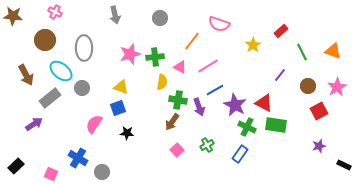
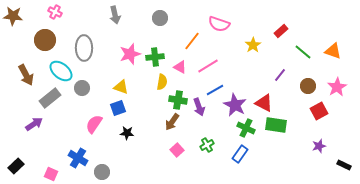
green line at (302, 52): moved 1 px right; rotated 24 degrees counterclockwise
green cross at (247, 127): moved 1 px left, 1 px down
